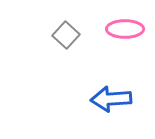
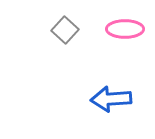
gray square: moved 1 px left, 5 px up
